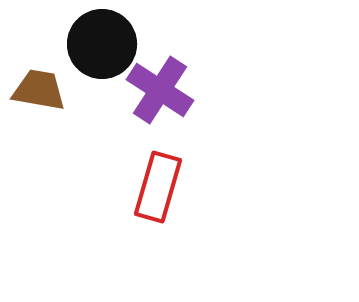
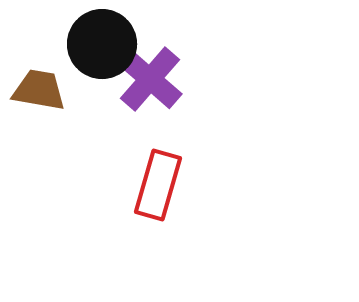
purple cross: moved 10 px left, 11 px up; rotated 8 degrees clockwise
red rectangle: moved 2 px up
